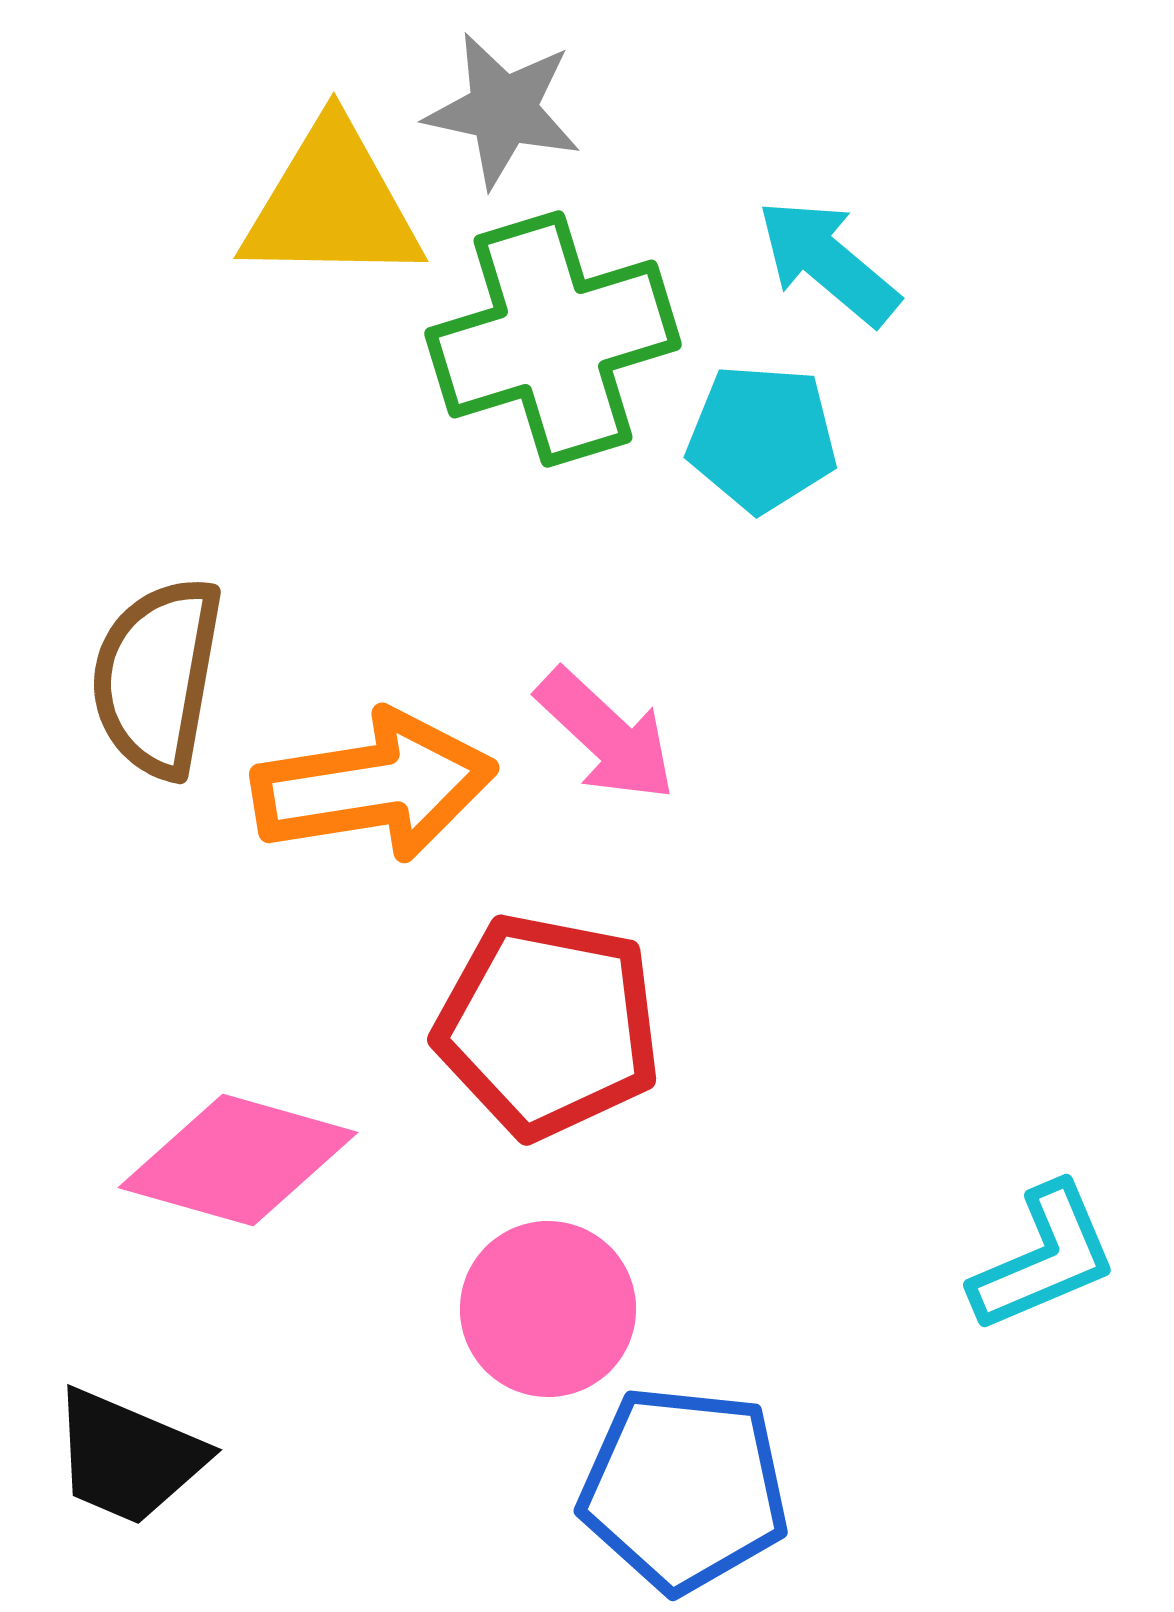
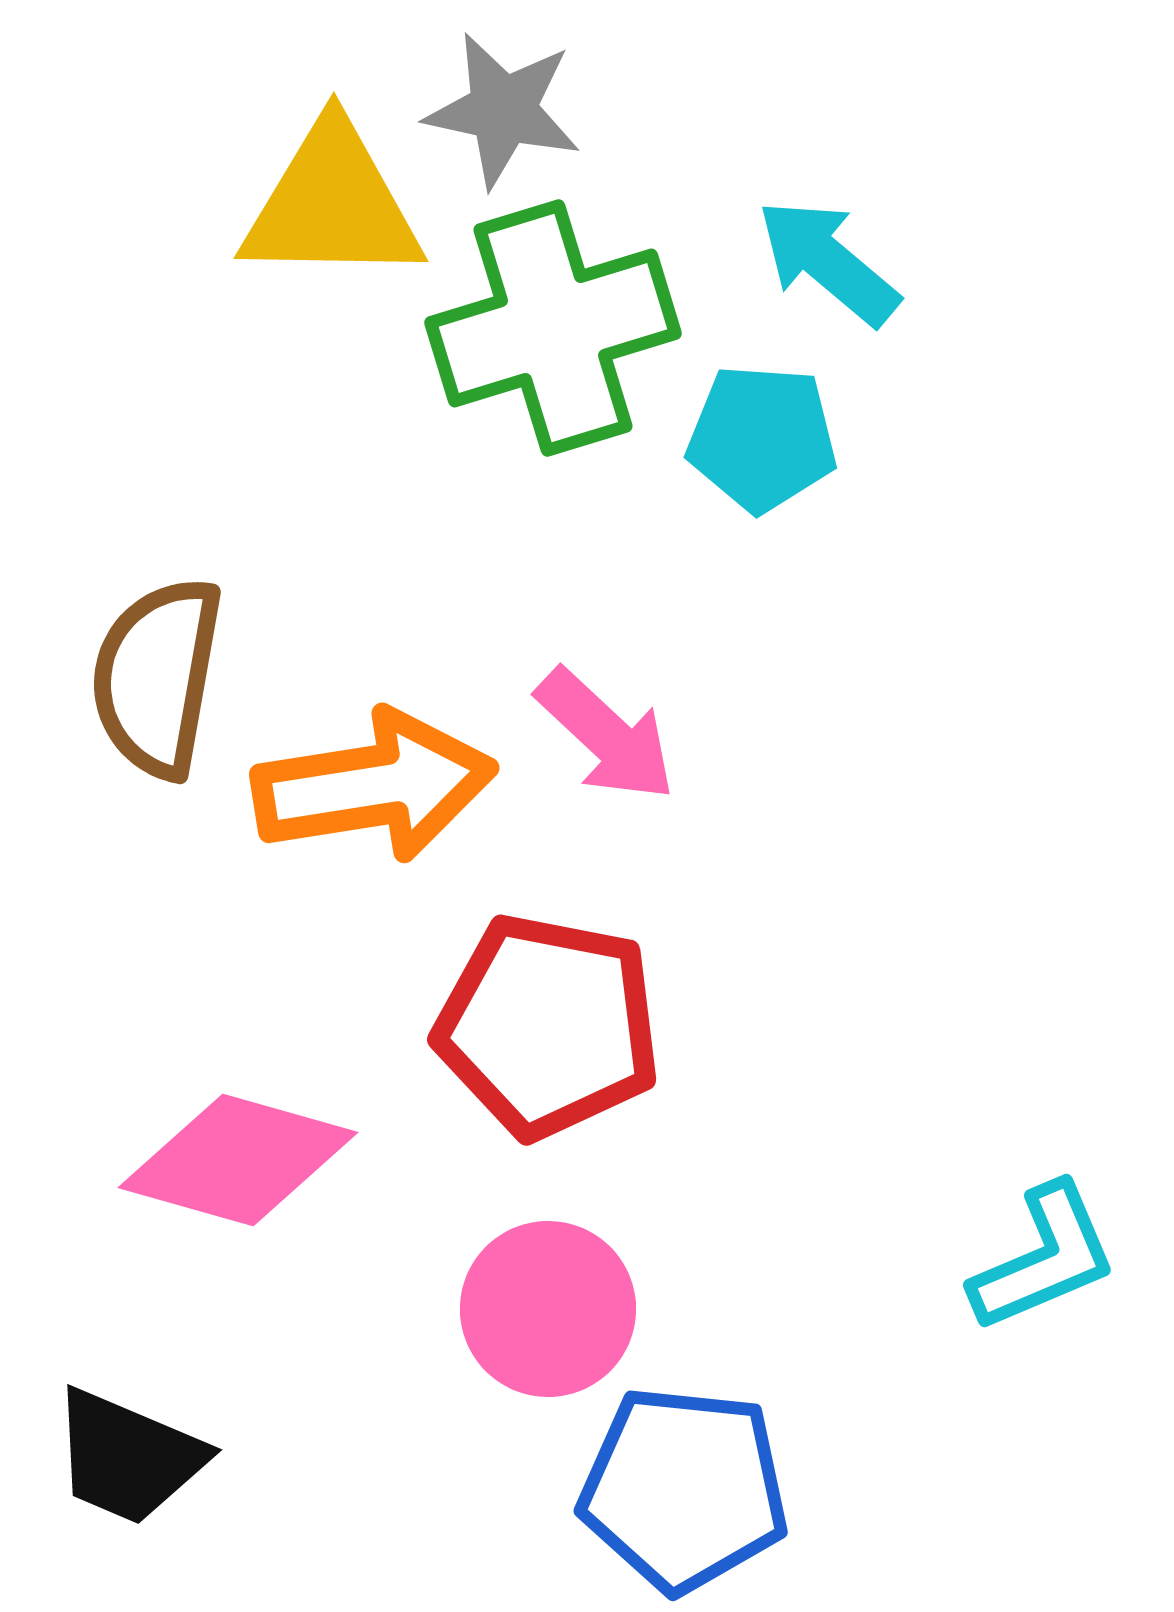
green cross: moved 11 px up
